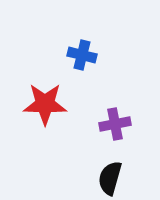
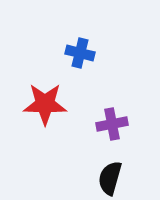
blue cross: moved 2 px left, 2 px up
purple cross: moved 3 px left
